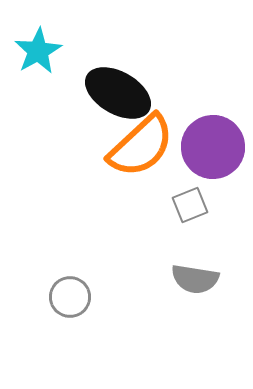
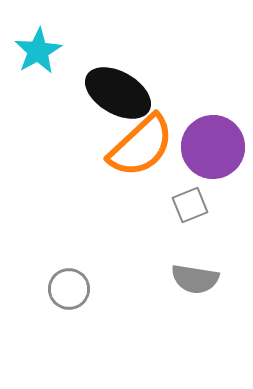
gray circle: moved 1 px left, 8 px up
